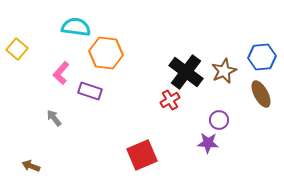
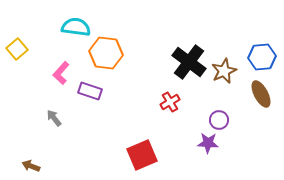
yellow square: rotated 10 degrees clockwise
black cross: moved 3 px right, 10 px up
red cross: moved 2 px down
